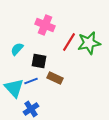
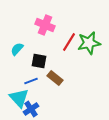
brown rectangle: rotated 14 degrees clockwise
cyan triangle: moved 5 px right, 10 px down
